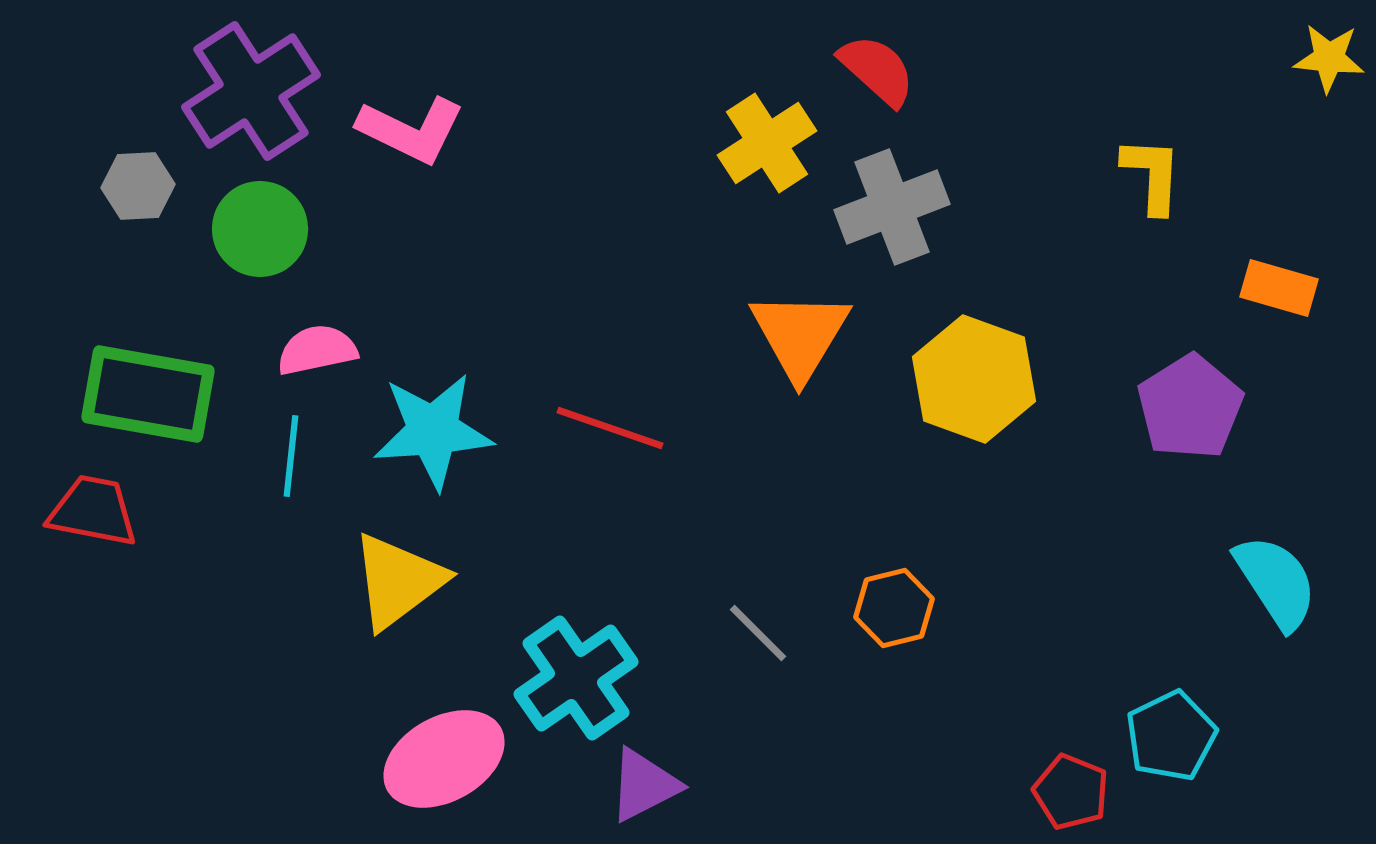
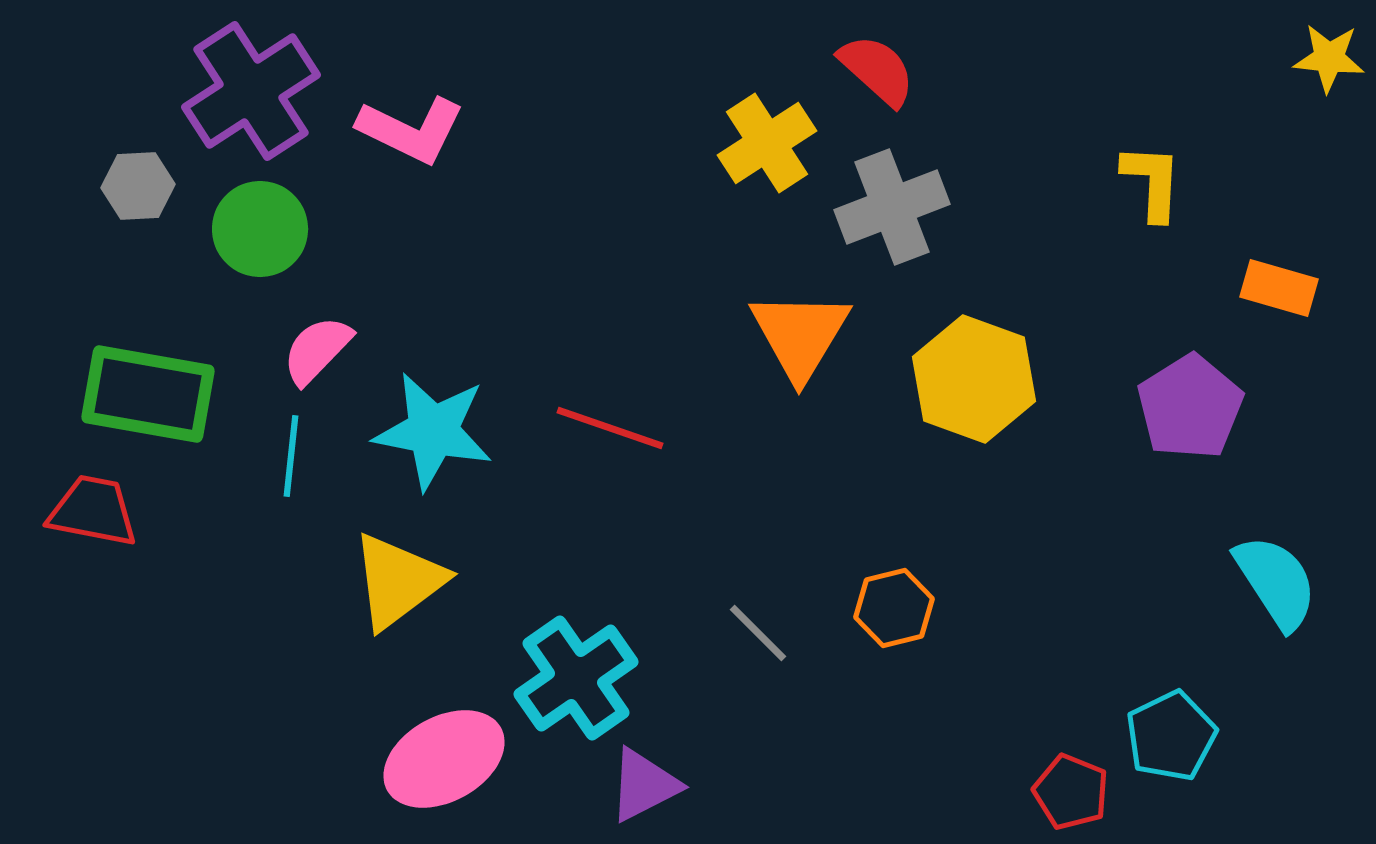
yellow L-shape: moved 7 px down
pink semicircle: rotated 34 degrees counterclockwise
cyan star: rotated 15 degrees clockwise
